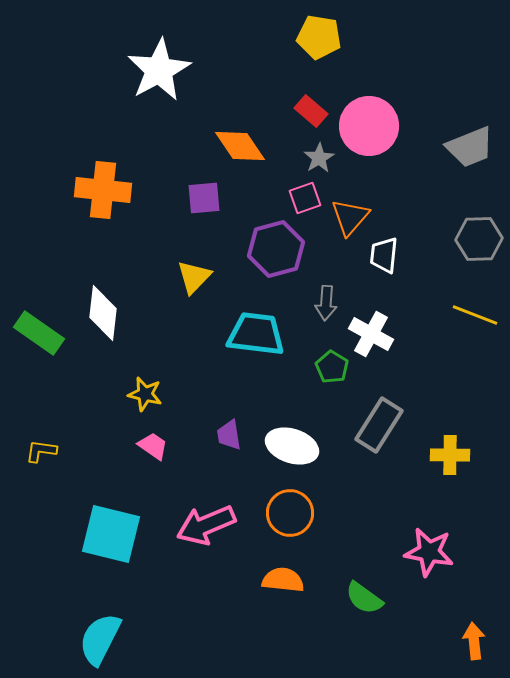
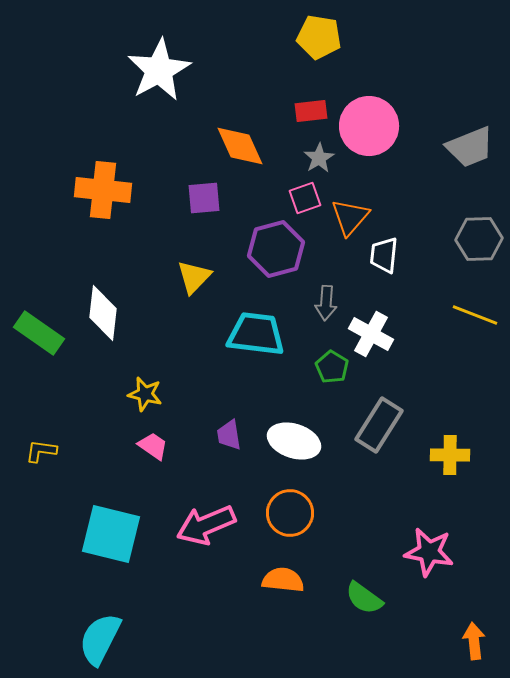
red rectangle: rotated 48 degrees counterclockwise
orange diamond: rotated 10 degrees clockwise
white ellipse: moved 2 px right, 5 px up
